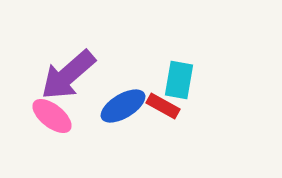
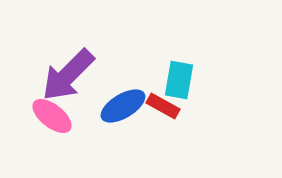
purple arrow: rotated 4 degrees counterclockwise
